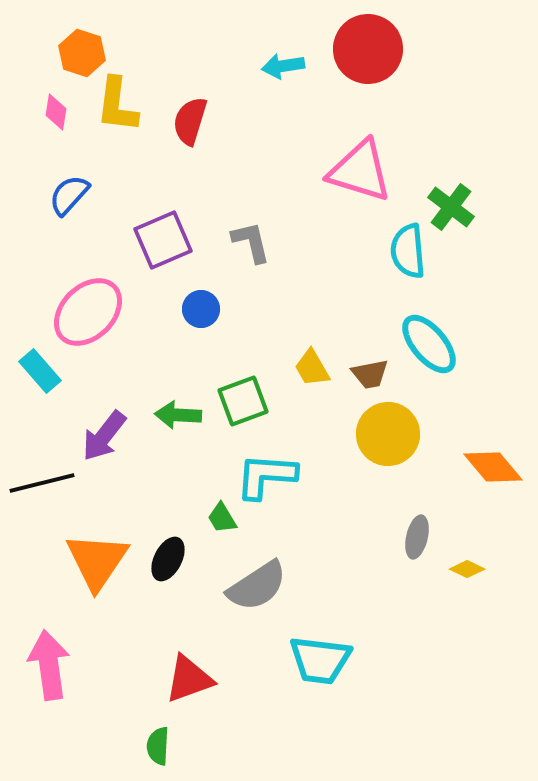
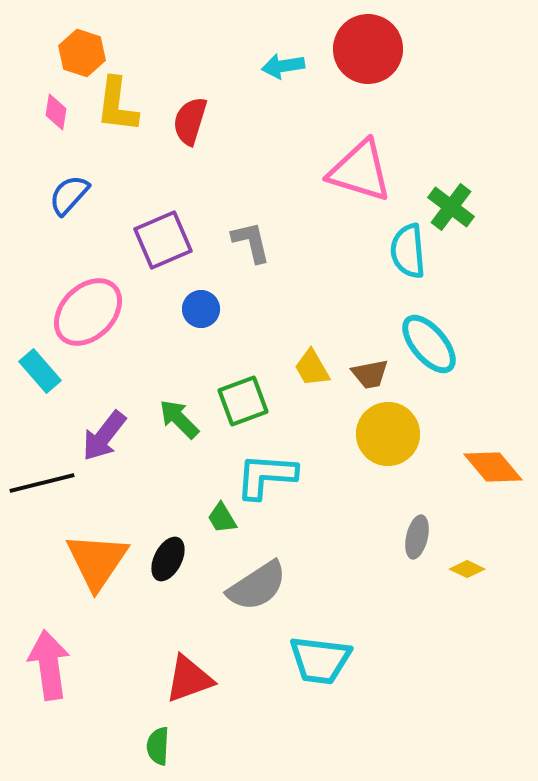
green arrow: moved 1 px right, 4 px down; rotated 42 degrees clockwise
